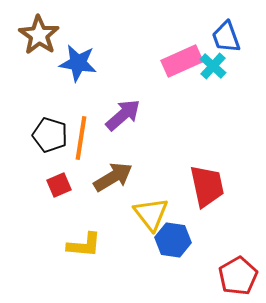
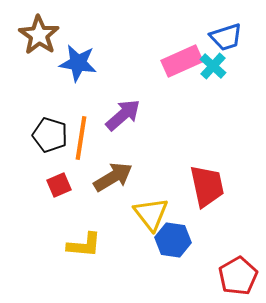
blue trapezoid: rotated 88 degrees counterclockwise
